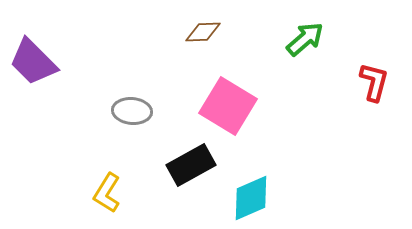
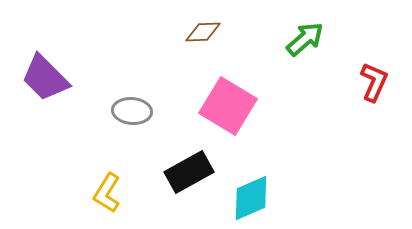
purple trapezoid: moved 12 px right, 16 px down
red L-shape: rotated 9 degrees clockwise
black rectangle: moved 2 px left, 7 px down
